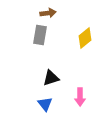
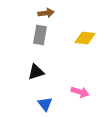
brown arrow: moved 2 px left
yellow diamond: rotated 45 degrees clockwise
black triangle: moved 15 px left, 6 px up
pink arrow: moved 5 px up; rotated 72 degrees counterclockwise
